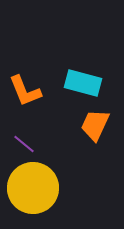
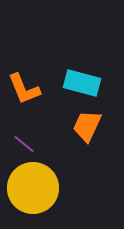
cyan rectangle: moved 1 px left
orange L-shape: moved 1 px left, 2 px up
orange trapezoid: moved 8 px left, 1 px down
